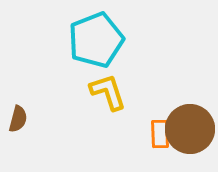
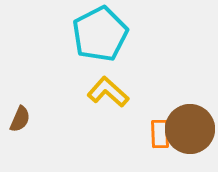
cyan pentagon: moved 4 px right, 6 px up; rotated 6 degrees counterclockwise
yellow L-shape: rotated 30 degrees counterclockwise
brown semicircle: moved 2 px right; rotated 8 degrees clockwise
